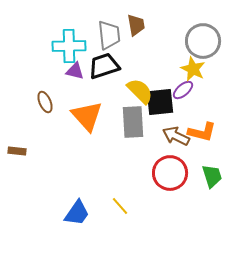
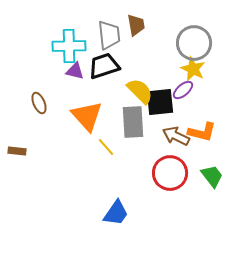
gray circle: moved 9 px left, 2 px down
brown ellipse: moved 6 px left, 1 px down
green trapezoid: rotated 20 degrees counterclockwise
yellow line: moved 14 px left, 59 px up
blue trapezoid: moved 39 px right
